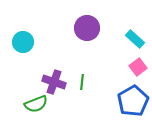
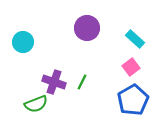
pink square: moved 7 px left
green line: rotated 21 degrees clockwise
blue pentagon: moved 1 px up
